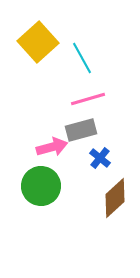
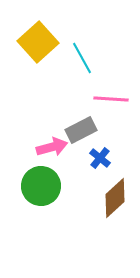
pink line: moved 23 px right; rotated 20 degrees clockwise
gray rectangle: rotated 12 degrees counterclockwise
